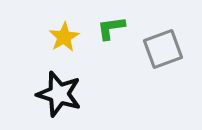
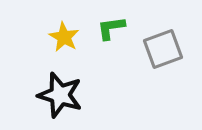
yellow star: rotated 12 degrees counterclockwise
black star: moved 1 px right, 1 px down
